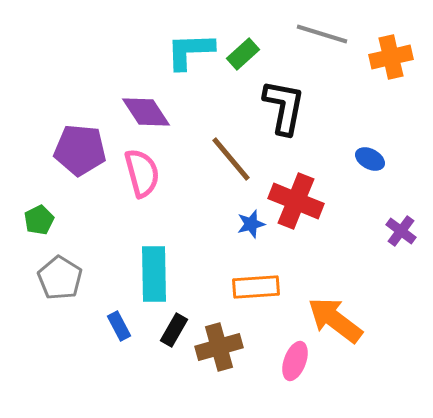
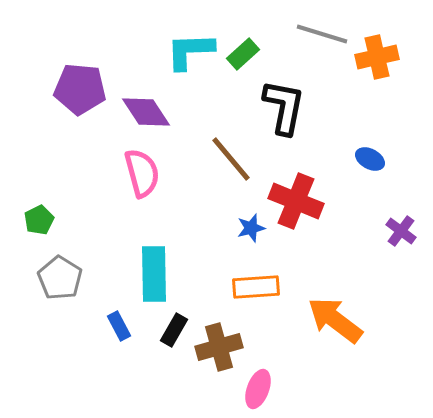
orange cross: moved 14 px left
purple pentagon: moved 61 px up
blue star: moved 4 px down
pink ellipse: moved 37 px left, 28 px down
